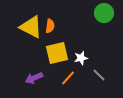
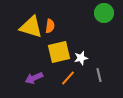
yellow triangle: rotated 10 degrees counterclockwise
yellow square: moved 2 px right, 1 px up
gray line: rotated 32 degrees clockwise
